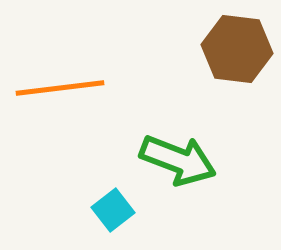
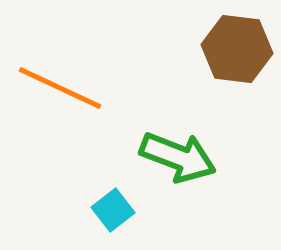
orange line: rotated 32 degrees clockwise
green arrow: moved 3 px up
